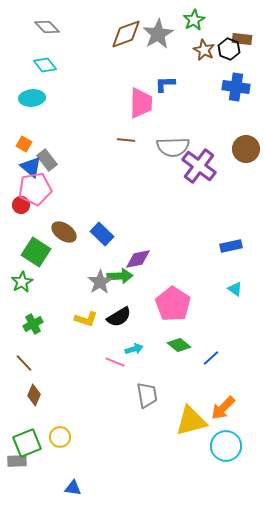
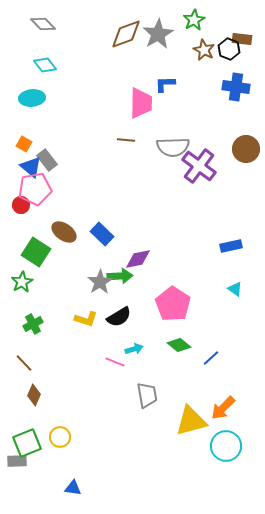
gray diamond at (47, 27): moved 4 px left, 3 px up
